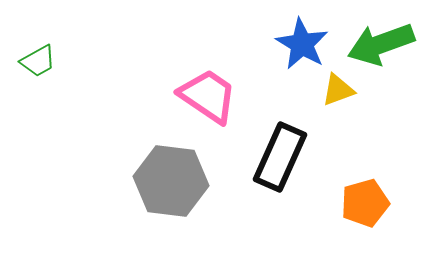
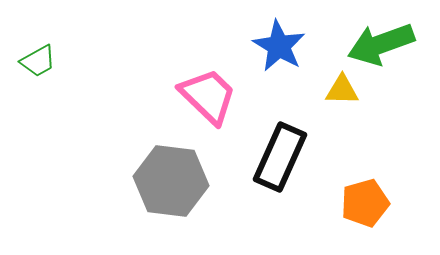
blue star: moved 23 px left, 2 px down
yellow triangle: moved 4 px right; rotated 21 degrees clockwise
pink trapezoid: rotated 10 degrees clockwise
